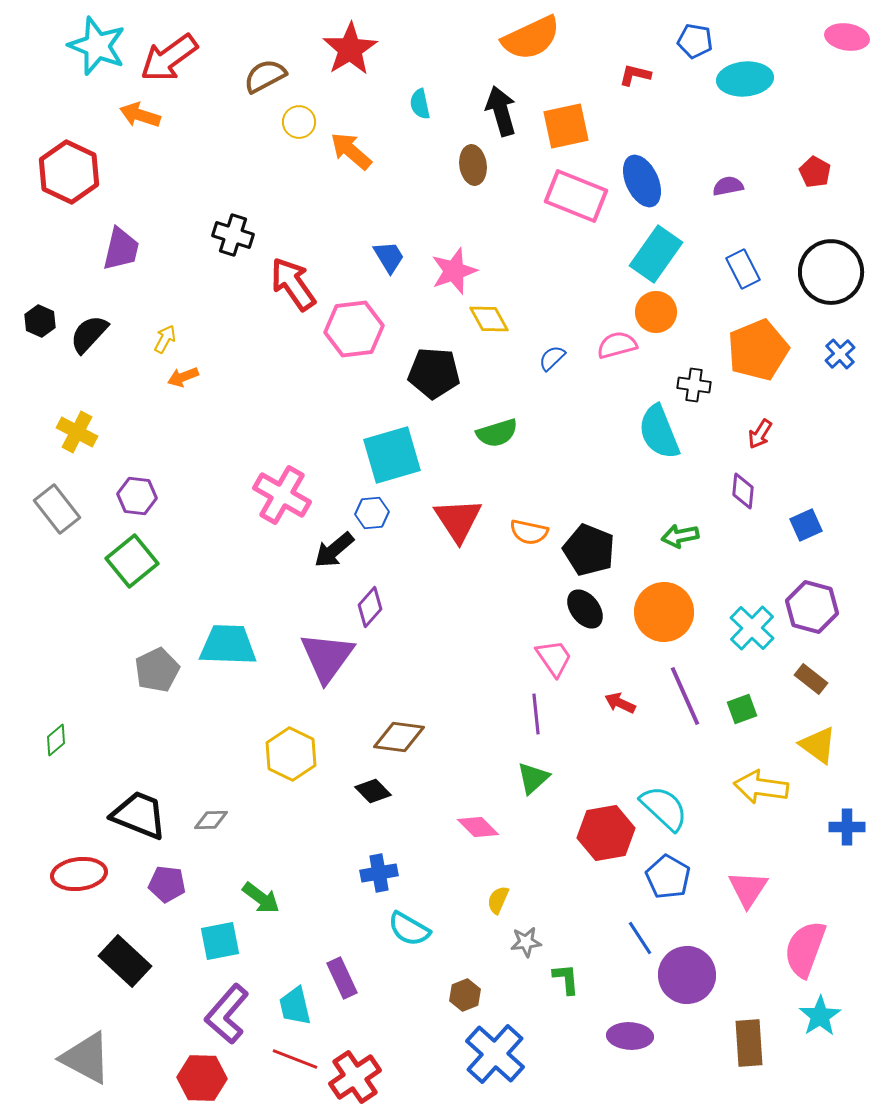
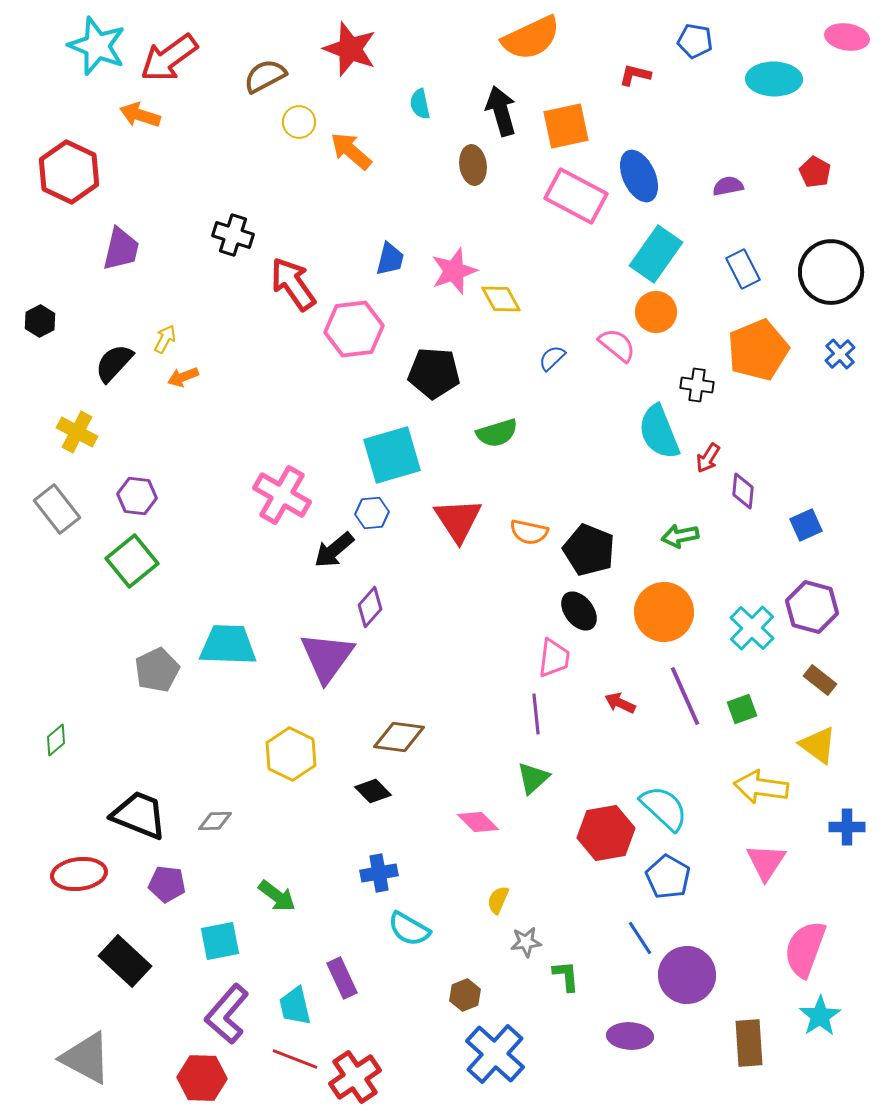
red star at (350, 49): rotated 20 degrees counterclockwise
cyan ellipse at (745, 79): moved 29 px right; rotated 6 degrees clockwise
blue ellipse at (642, 181): moved 3 px left, 5 px up
pink rectangle at (576, 196): rotated 6 degrees clockwise
blue trapezoid at (389, 257): moved 1 px right, 2 px down; rotated 45 degrees clockwise
yellow diamond at (489, 319): moved 12 px right, 20 px up
black hexagon at (40, 321): rotated 8 degrees clockwise
black semicircle at (89, 334): moved 25 px right, 29 px down
pink semicircle at (617, 345): rotated 54 degrees clockwise
black cross at (694, 385): moved 3 px right
red arrow at (760, 434): moved 52 px left, 24 px down
black ellipse at (585, 609): moved 6 px left, 2 px down
pink trapezoid at (554, 658): rotated 42 degrees clockwise
brown rectangle at (811, 679): moved 9 px right, 1 px down
gray diamond at (211, 820): moved 4 px right, 1 px down
pink diamond at (478, 827): moved 5 px up
pink triangle at (748, 889): moved 18 px right, 27 px up
green arrow at (261, 898): moved 16 px right, 2 px up
green L-shape at (566, 979): moved 3 px up
